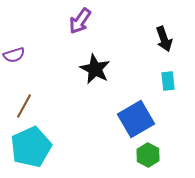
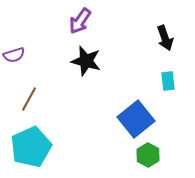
black arrow: moved 1 px right, 1 px up
black star: moved 9 px left, 8 px up; rotated 12 degrees counterclockwise
brown line: moved 5 px right, 7 px up
blue square: rotated 9 degrees counterclockwise
